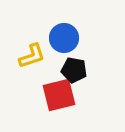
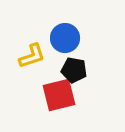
blue circle: moved 1 px right
